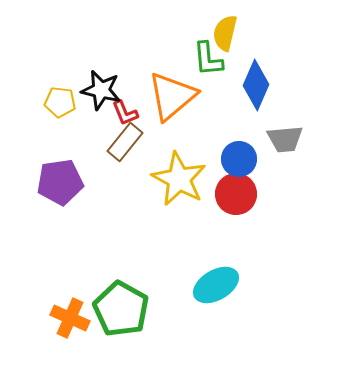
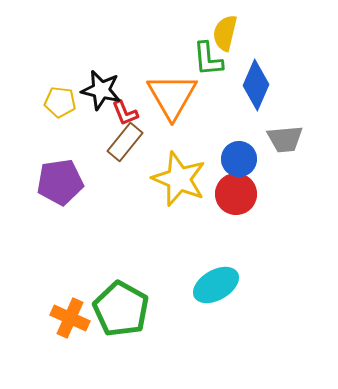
orange triangle: rotated 20 degrees counterclockwise
yellow star: rotated 6 degrees counterclockwise
